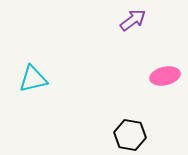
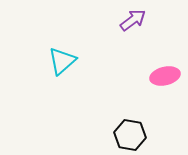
cyan triangle: moved 29 px right, 18 px up; rotated 28 degrees counterclockwise
